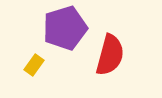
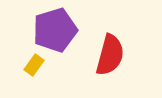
purple pentagon: moved 10 px left, 2 px down
